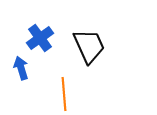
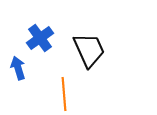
black trapezoid: moved 4 px down
blue arrow: moved 3 px left
